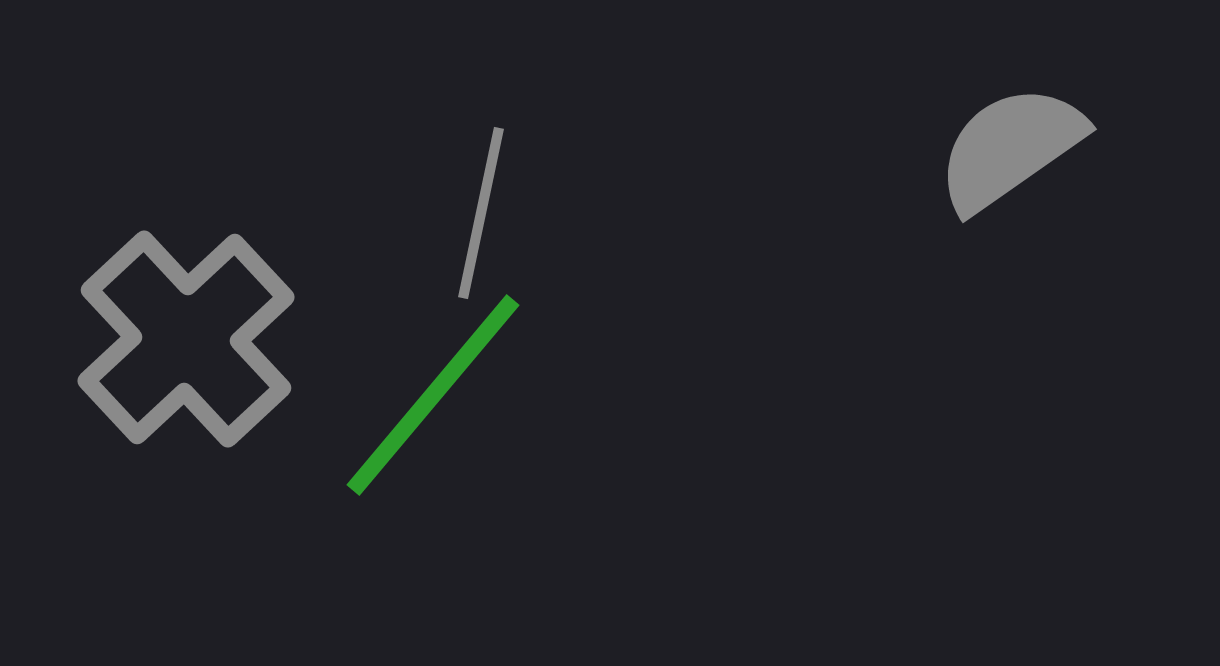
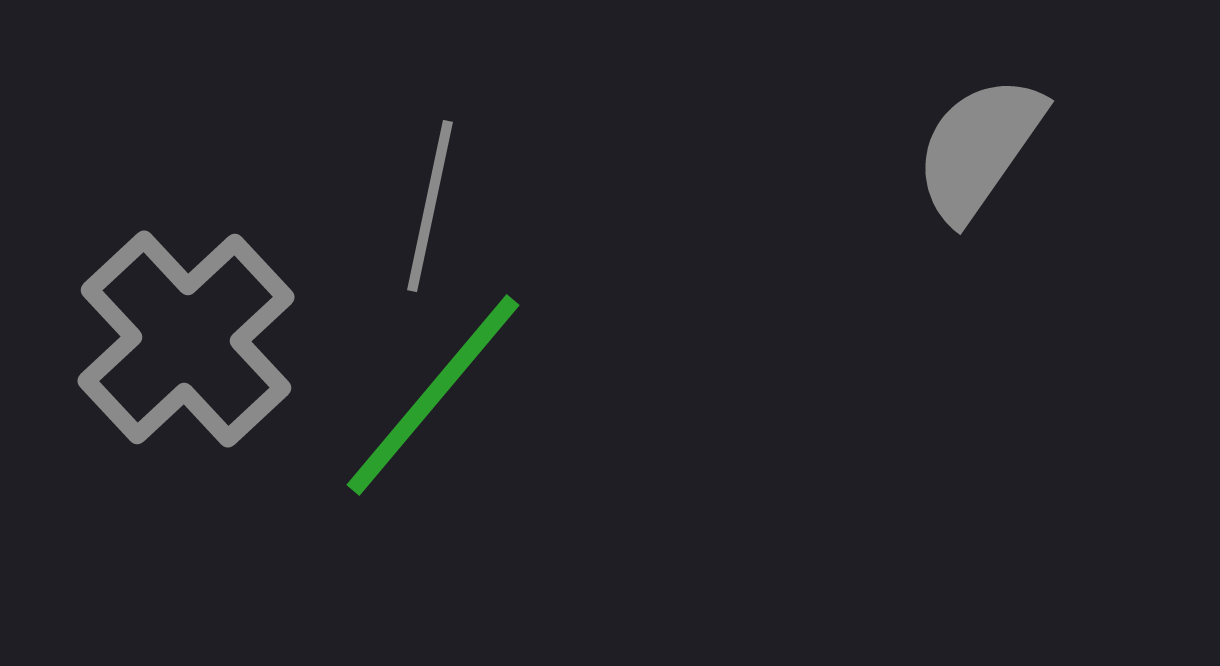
gray semicircle: moved 31 px left; rotated 20 degrees counterclockwise
gray line: moved 51 px left, 7 px up
